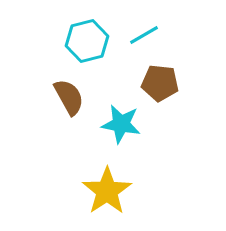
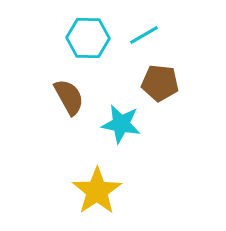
cyan hexagon: moved 1 px right, 3 px up; rotated 15 degrees clockwise
yellow star: moved 10 px left
